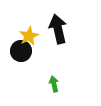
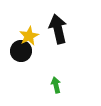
green arrow: moved 2 px right, 1 px down
